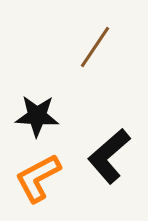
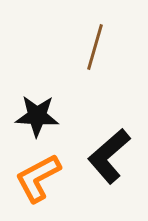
brown line: rotated 18 degrees counterclockwise
